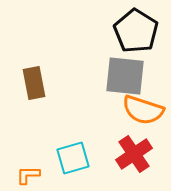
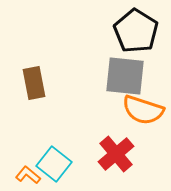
red cross: moved 18 px left; rotated 6 degrees counterclockwise
cyan square: moved 19 px left, 6 px down; rotated 36 degrees counterclockwise
orange L-shape: rotated 40 degrees clockwise
